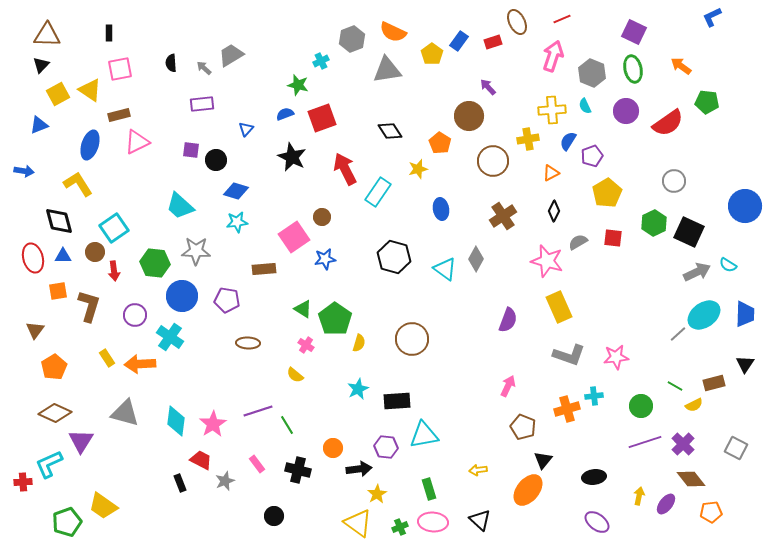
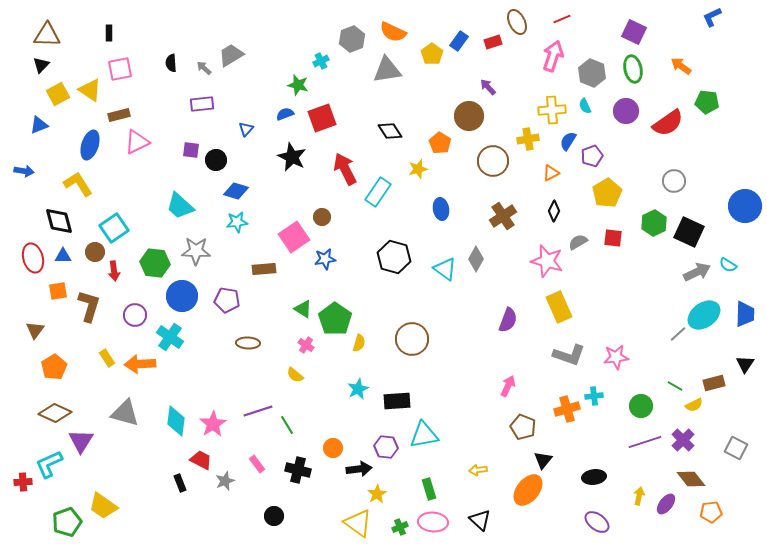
purple cross at (683, 444): moved 4 px up
